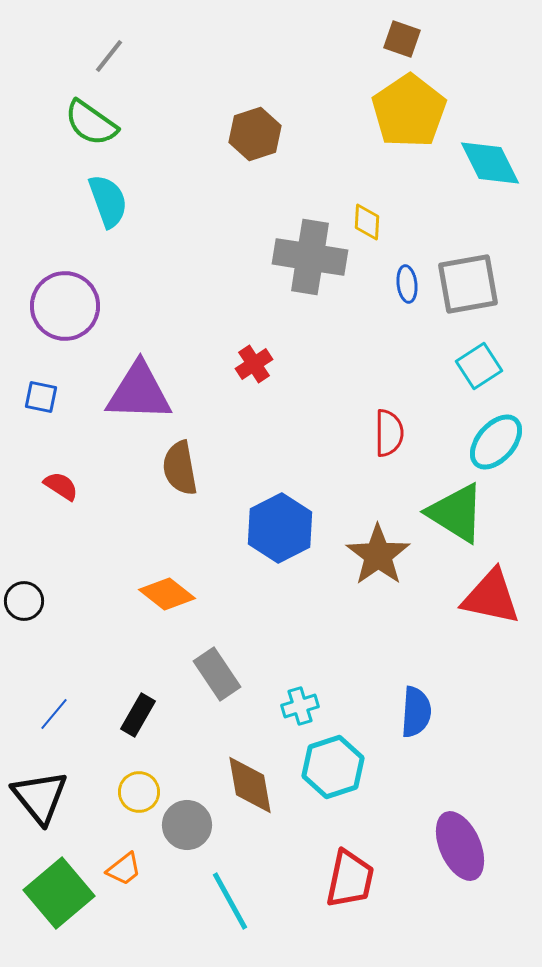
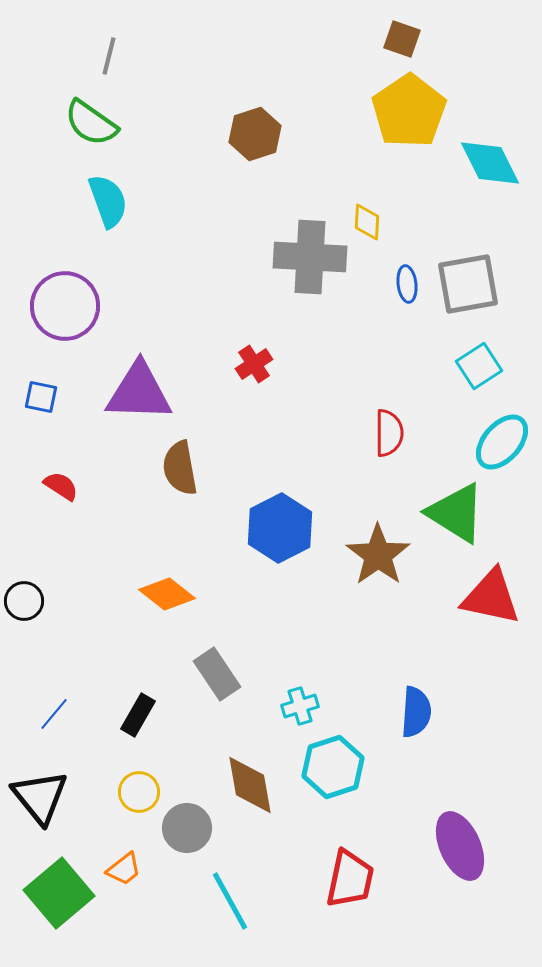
gray line at (109, 56): rotated 24 degrees counterclockwise
gray cross at (310, 257): rotated 6 degrees counterclockwise
cyan ellipse at (496, 442): moved 6 px right
gray circle at (187, 825): moved 3 px down
